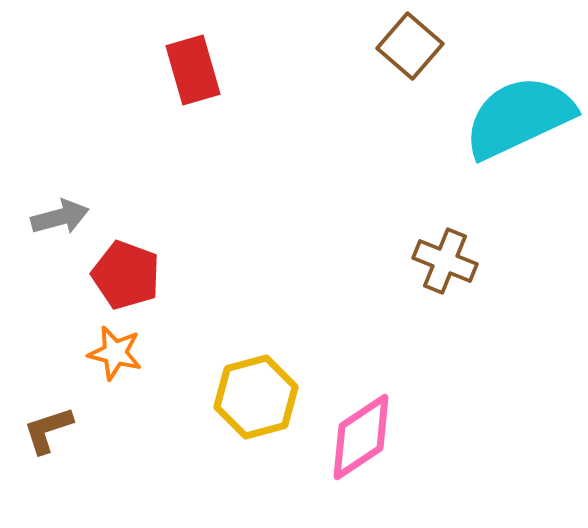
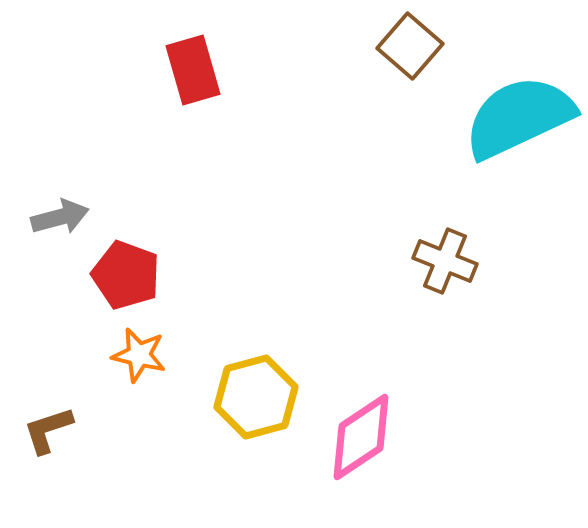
orange star: moved 24 px right, 2 px down
